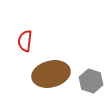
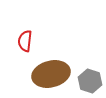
gray hexagon: moved 1 px left
